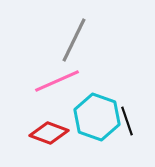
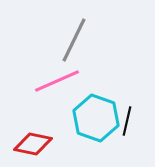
cyan hexagon: moved 1 px left, 1 px down
black line: rotated 32 degrees clockwise
red diamond: moved 16 px left, 11 px down; rotated 9 degrees counterclockwise
